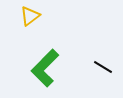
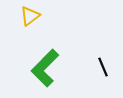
black line: rotated 36 degrees clockwise
